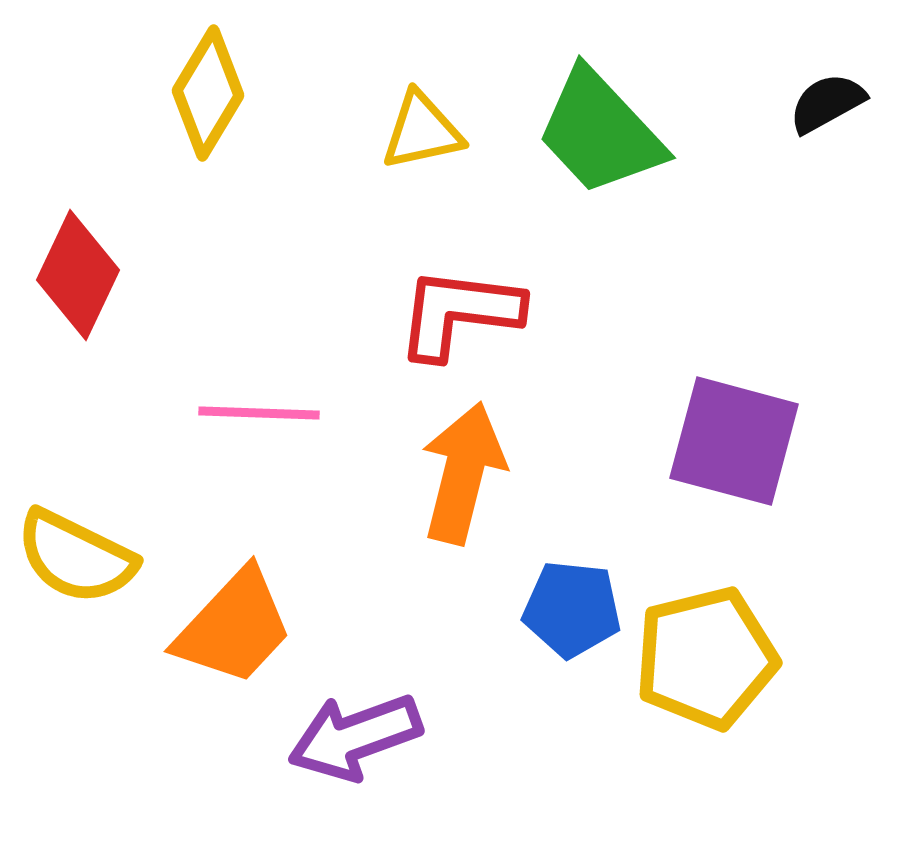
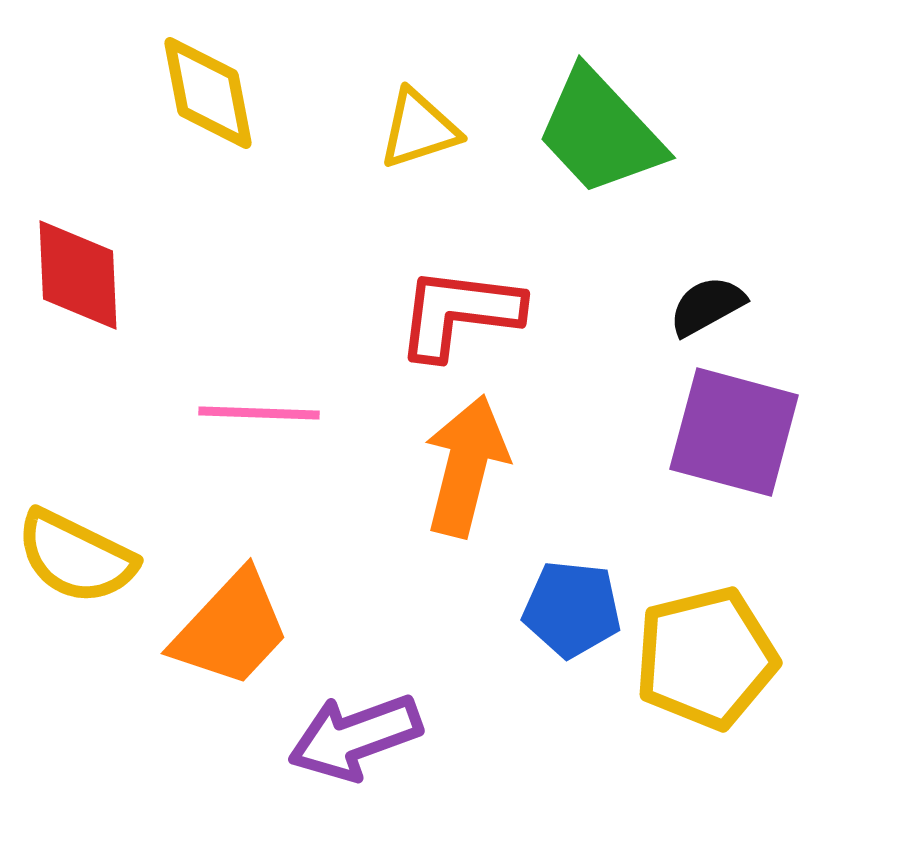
yellow diamond: rotated 42 degrees counterclockwise
black semicircle: moved 120 px left, 203 px down
yellow triangle: moved 3 px left, 2 px up; rotated 6 degrees counterclockwise
red diamond: rotated 28 degrees counterclockwise
purple square: moved 9 px up
orange arrow: moved 3 px right, 7 px up
orange trapezoid: moved 3 px left, 2 px down
